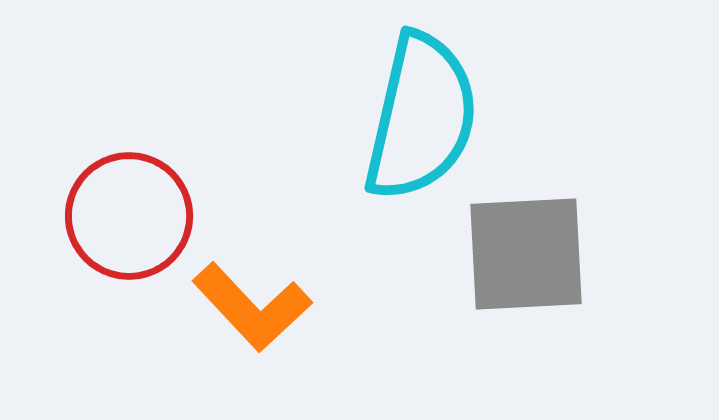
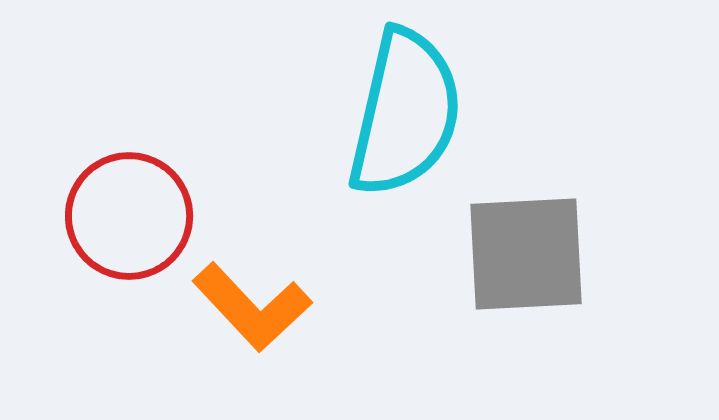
cyan semicircle: moved 16 px left, 4 px up
